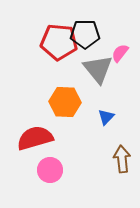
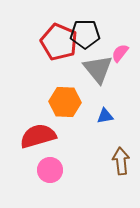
red pentagon: rotated 18 degrees clockwise
blue triangle: moved 1 px left, 1 px up; rotated 36 degrees clockwise
red semicircle: moved 3 px right, 2 px up
brown arrow: moved 1 px left, 2 px down
